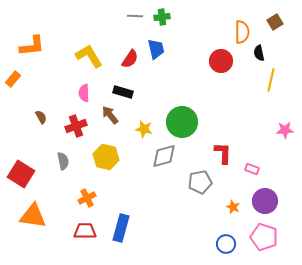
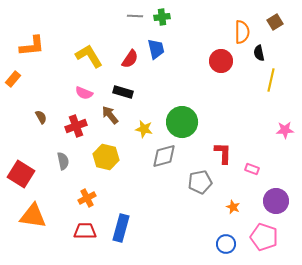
pink semicircle: rotated 66 degrees counterclockwise
purple circle: moved 11 px right
